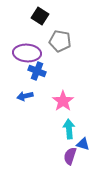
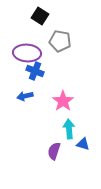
blue cross: moved 2 px left
purple semicircle: moved 16 px left, 5 px up
